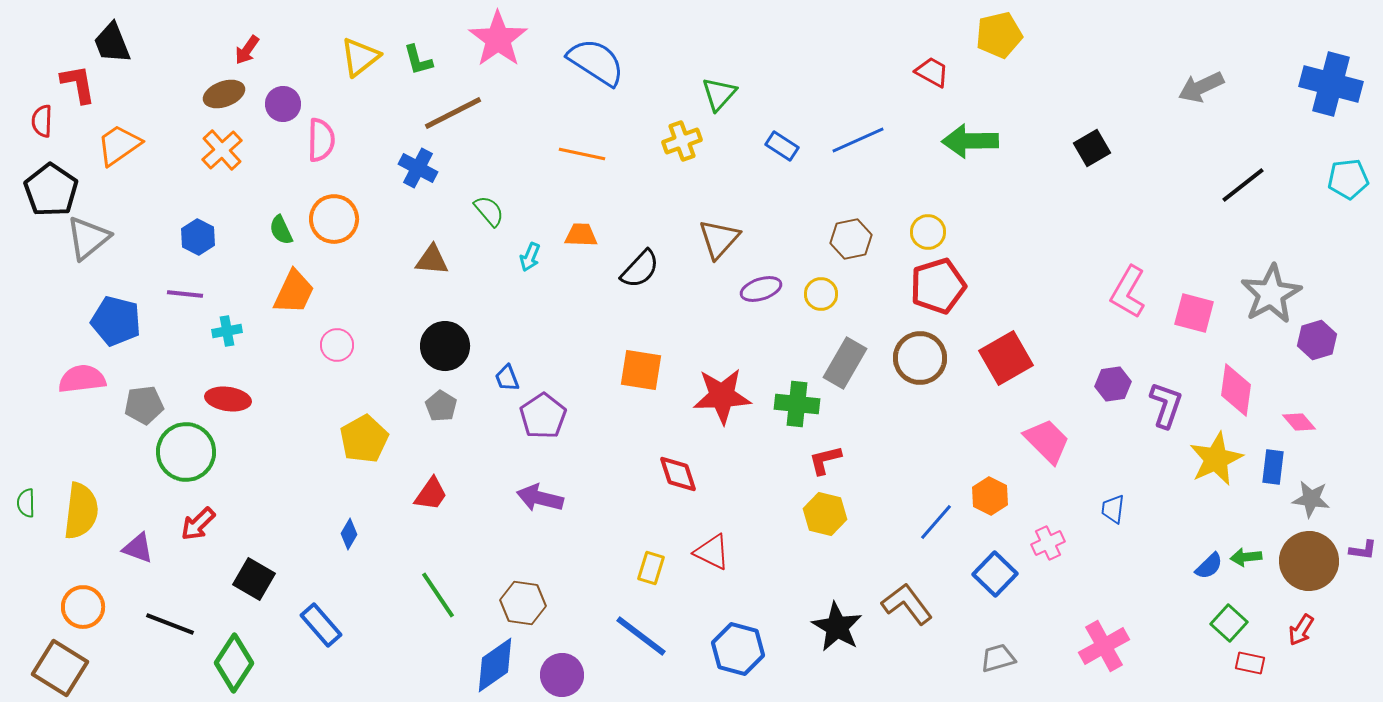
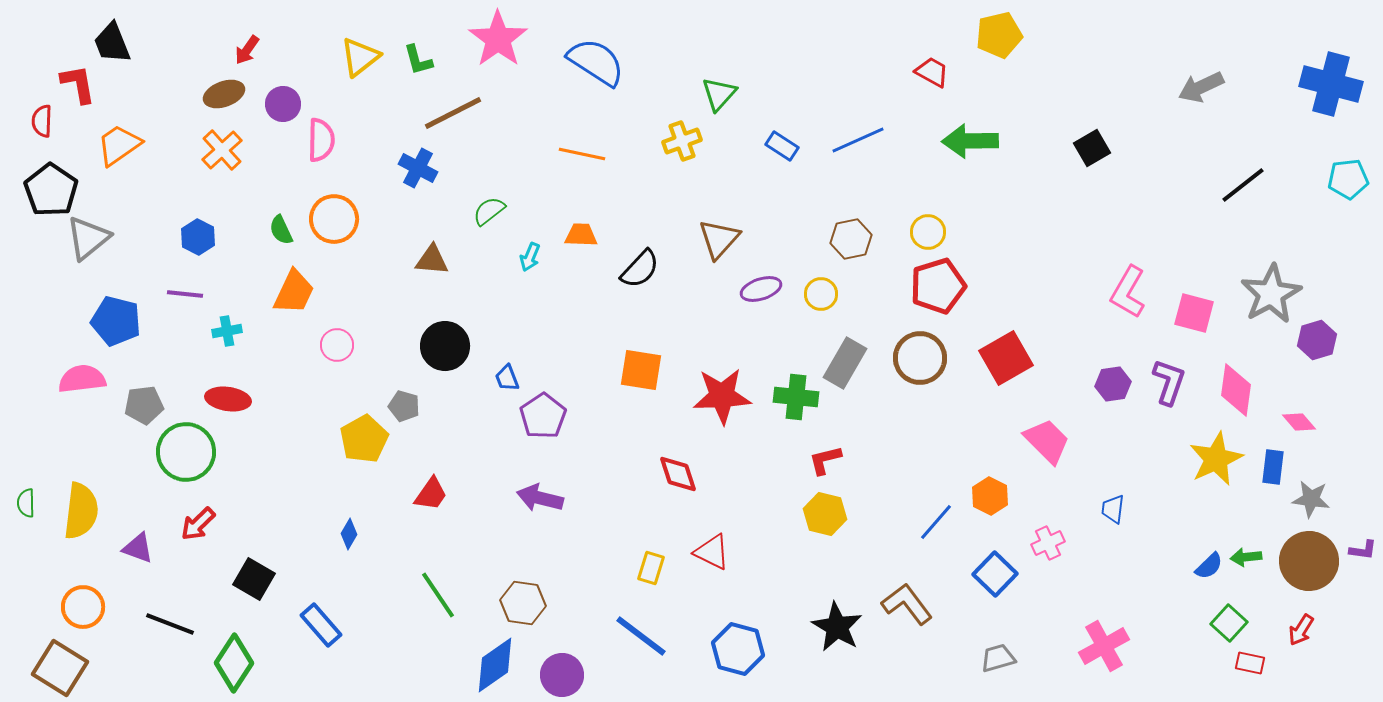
green semicircle at (489, 211): rotated 88 degrees counterclockwise
green cross at (797, 404): moved 1 px left, 7 px up
purple L-shape at (1166, 405): moved 3 px right, 23 px up
gray pentagon at (441, 406): moved 37 px left; rotated 16 degrees counterclockwise
